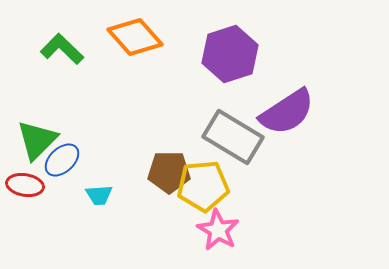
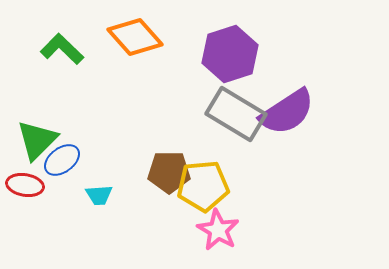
gray rectangle: moved 3 px right, 23 px up
blue ellipse: rotated 6 degrees clockwise
